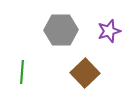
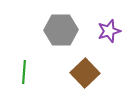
green line: moved 2 px right
